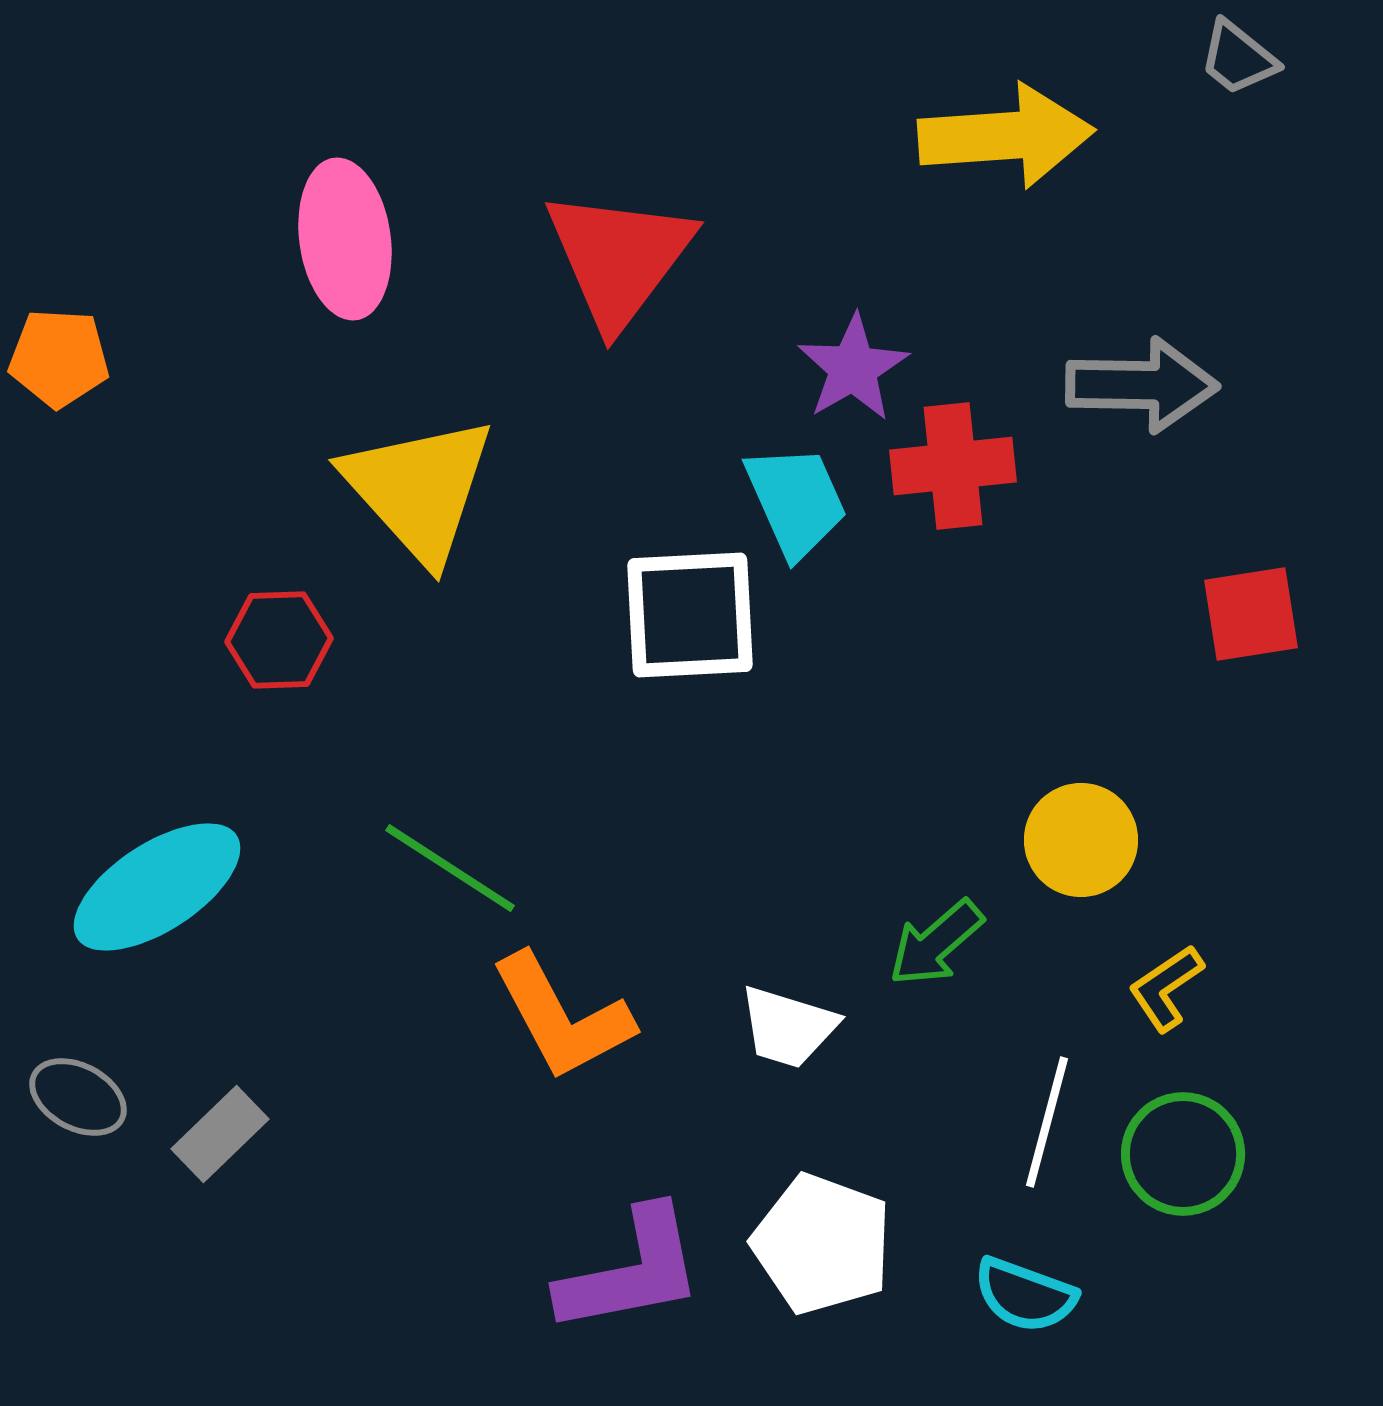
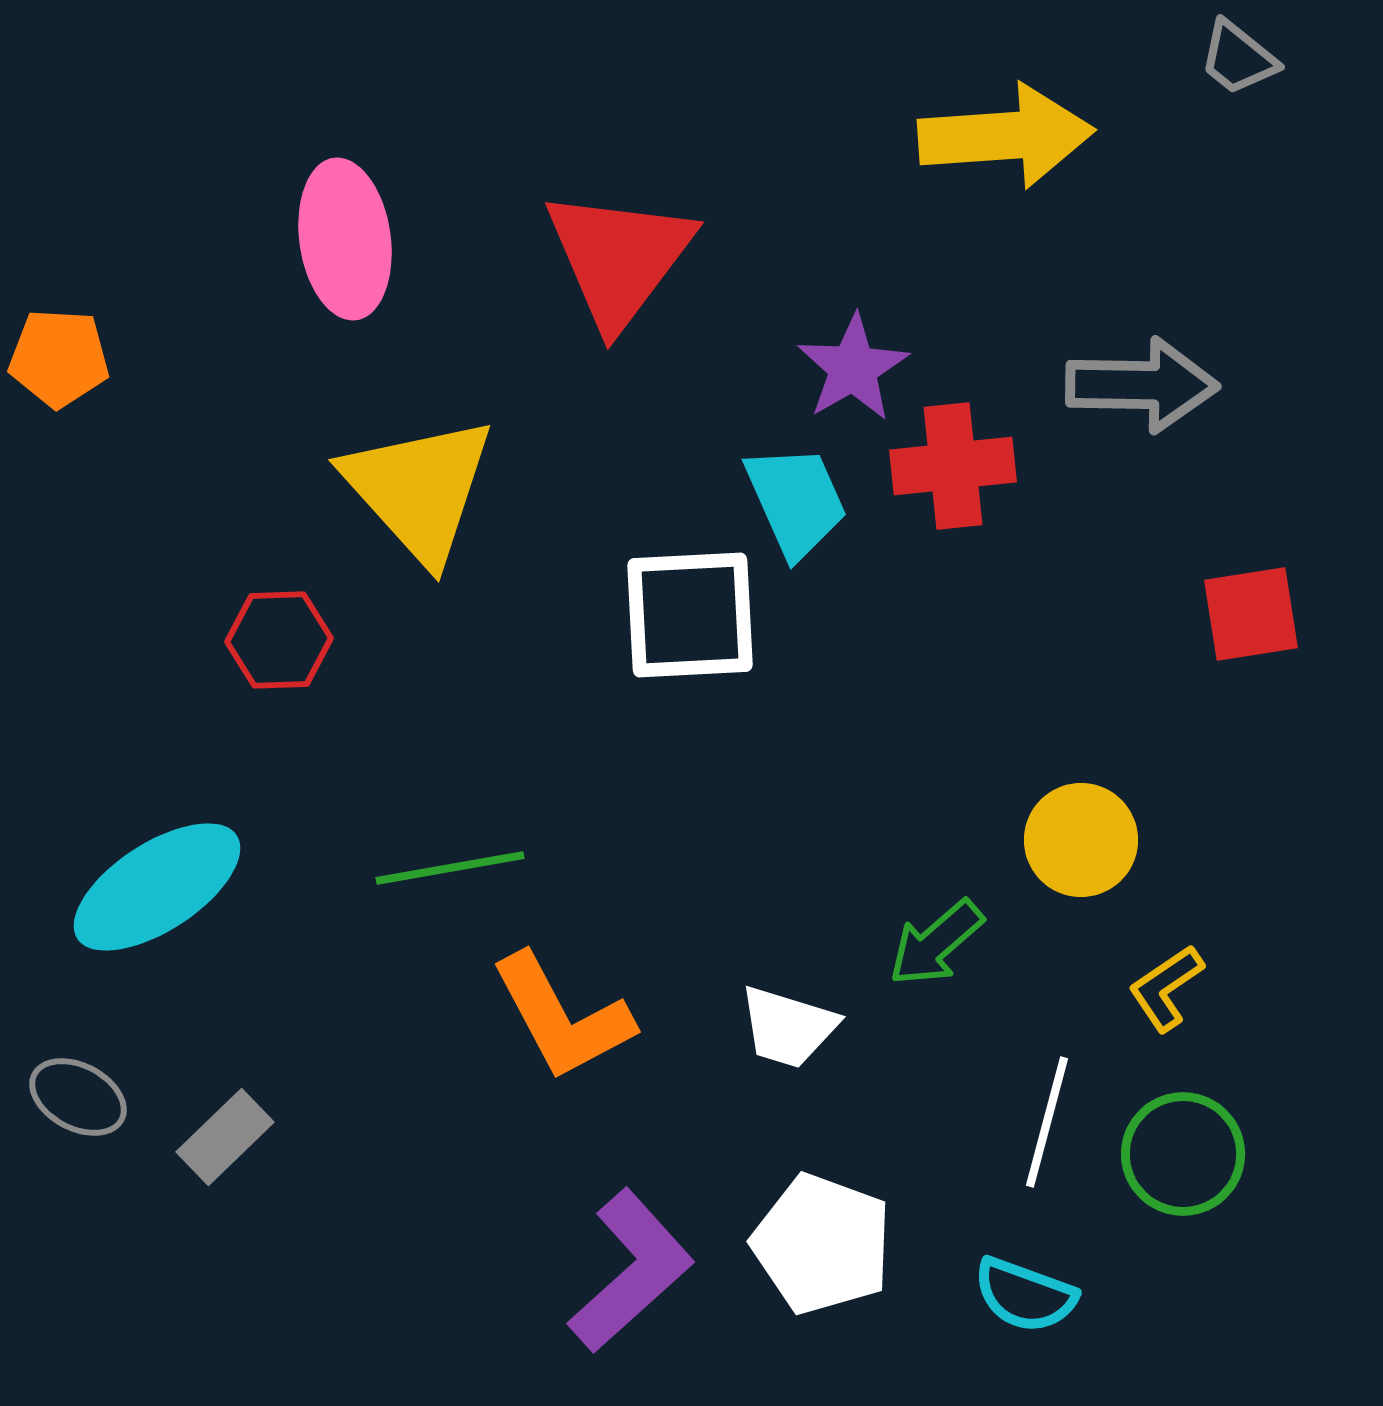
green line: rotated 43 degrees counterclockwise
gray rectangle: moved 5 px right, 3 px down
purple L-shape: rotated 31 degrees counterclockwise
